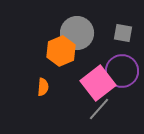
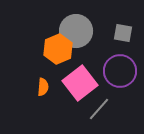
gray circle: moved 1 px left, 2 px up
orange hexagon: moved 3 px left, 2 px up
purple circle: moved 2 px left
pink square: moved 18 px left
